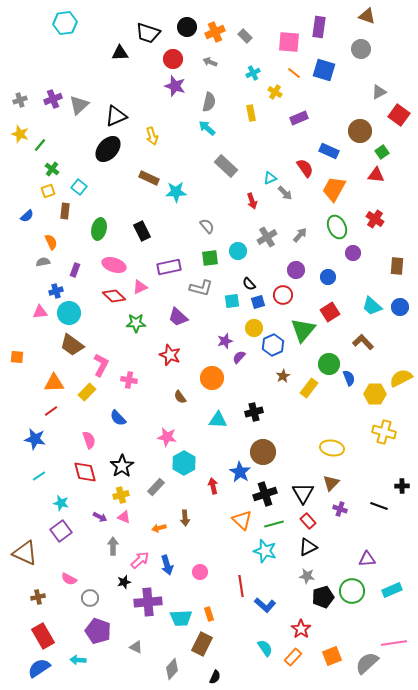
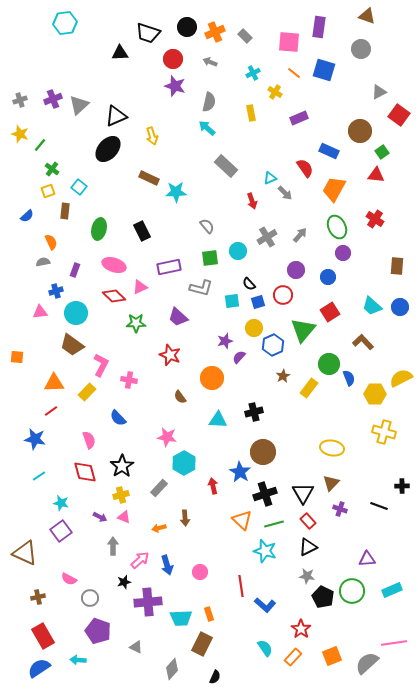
purple circle at (353, 253): moved 10 px left
cyan circle at (69, 313): moved 7 px right
gray rectangle at (156, 487): moved 3 px right, 1 px down
black pentagon at (323, 597): rotated 30 degrees counterclockwise
